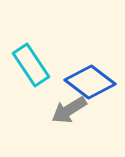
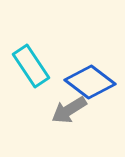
cyan rectangle: moved 1 px down
